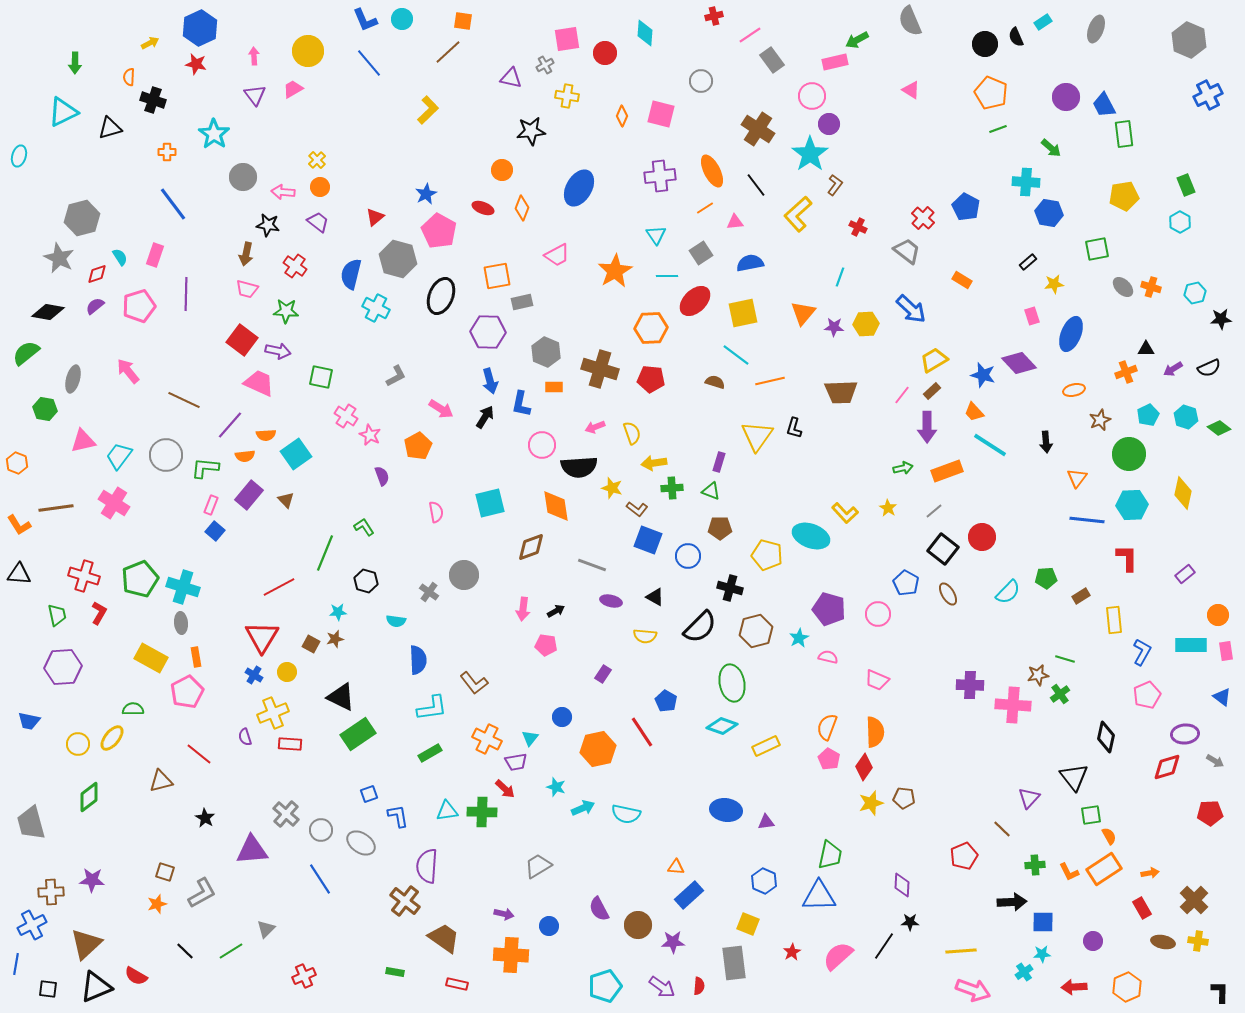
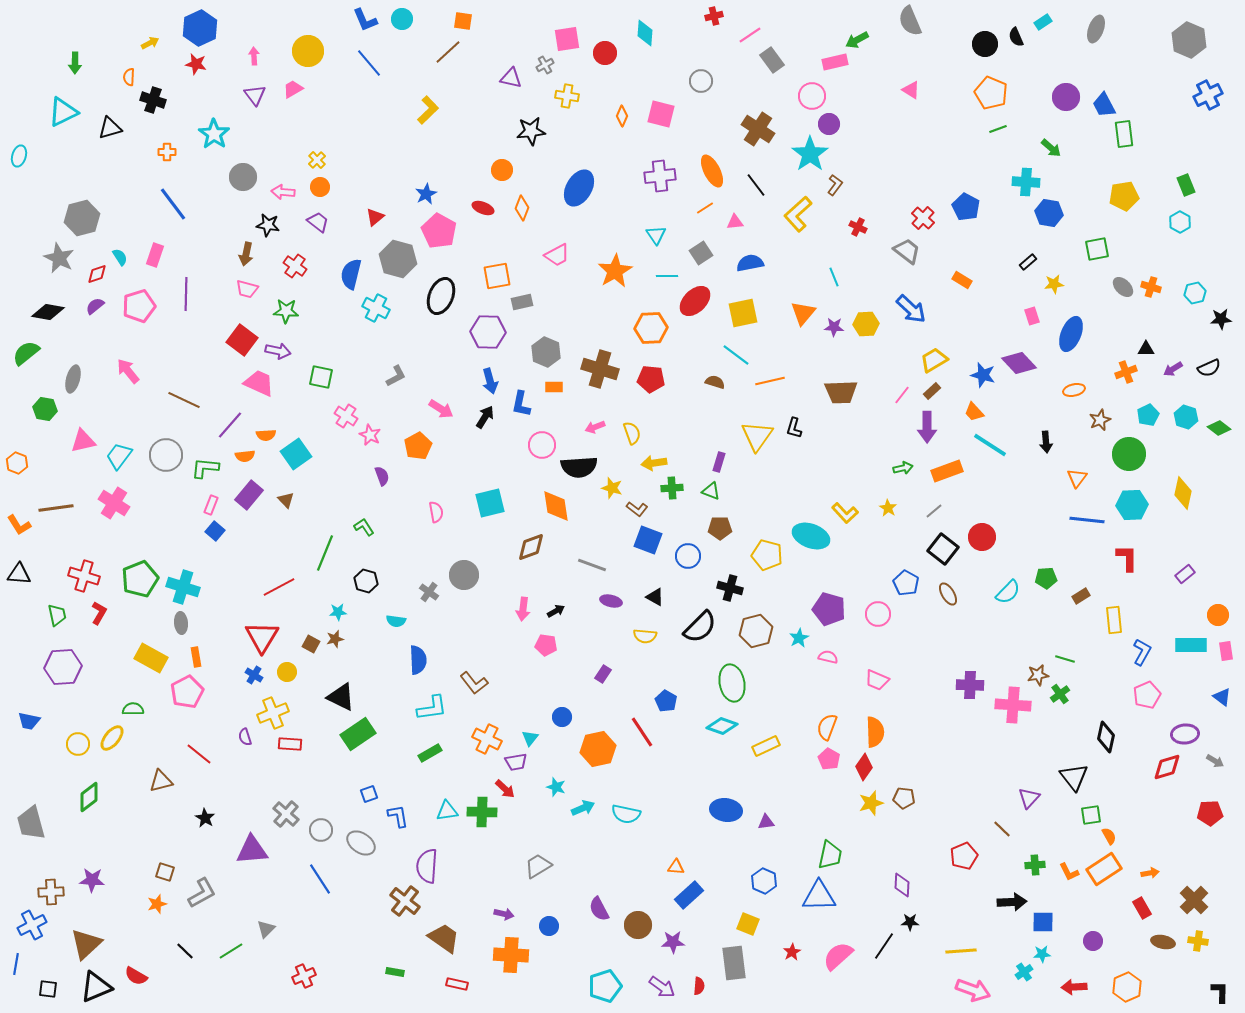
cyan line at (840, 277): moved 6 px left; rotated 42 degrees counterclockwise
